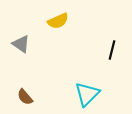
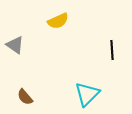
gray triangle: moved 6 px left, 1 px down
black line: rotated 18 degrees counterclockwise
